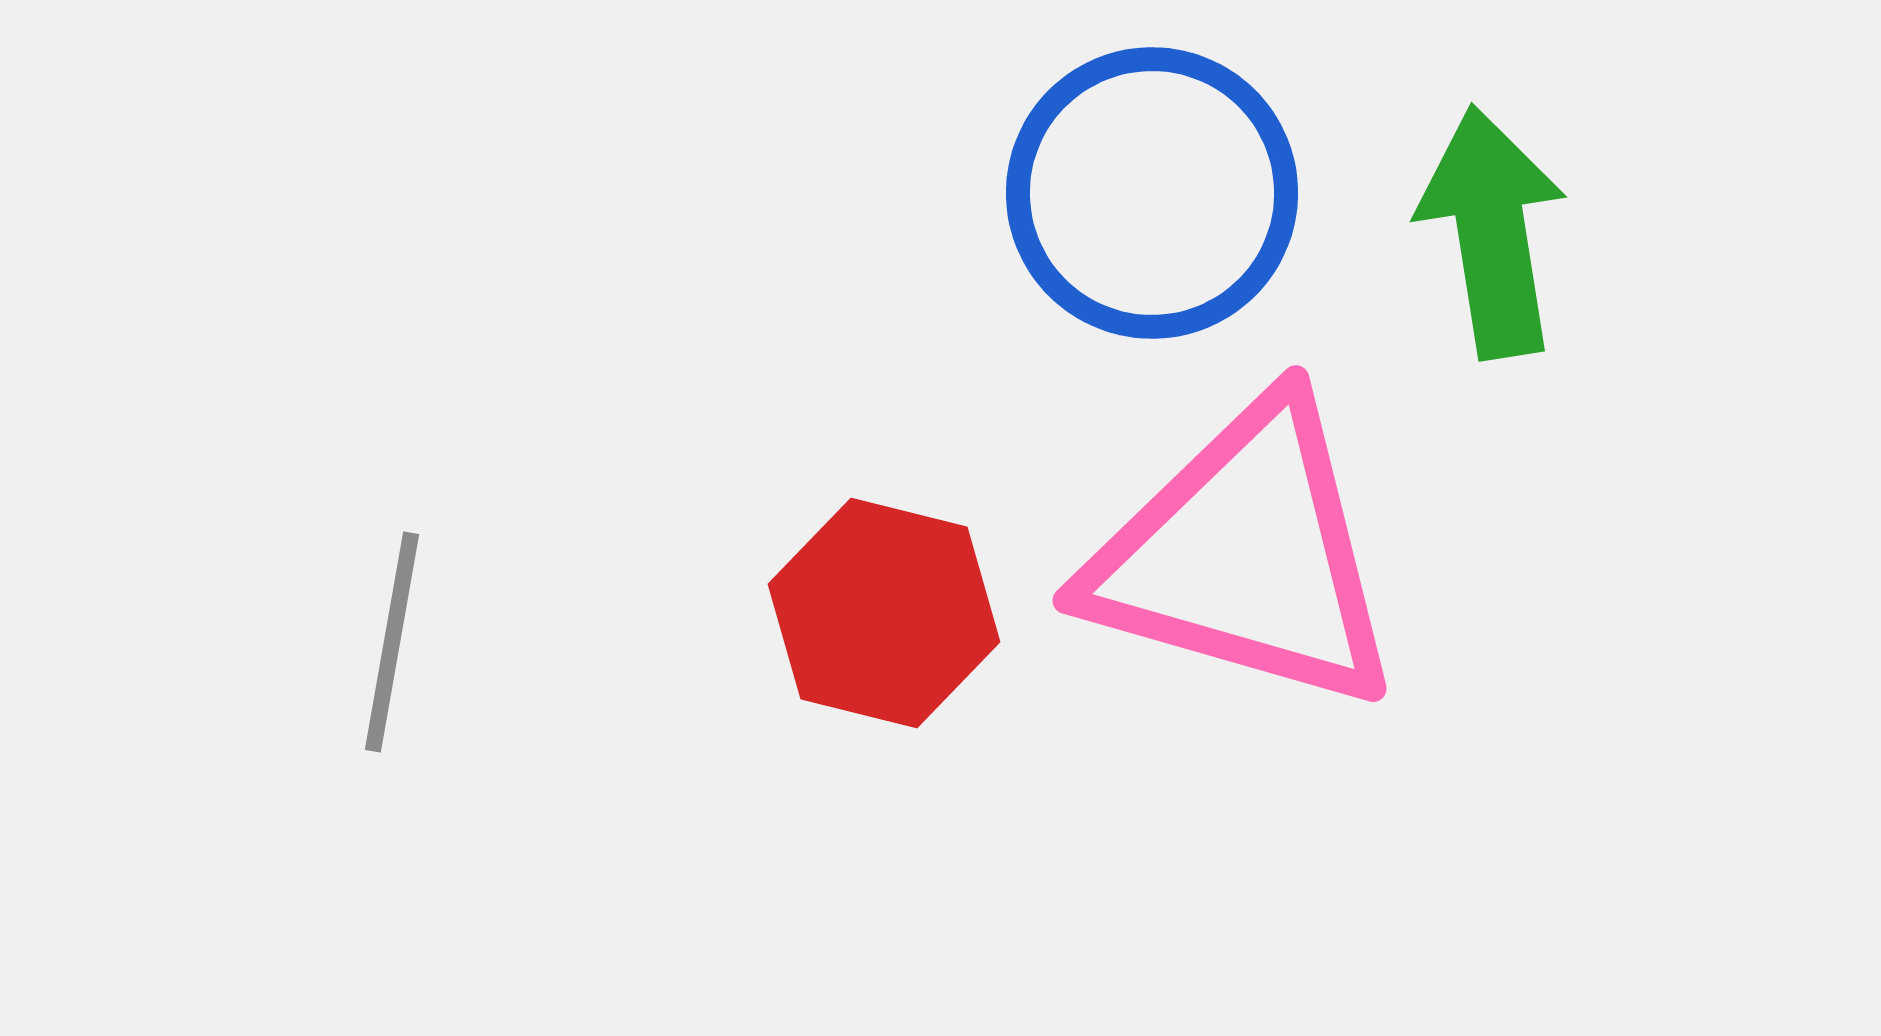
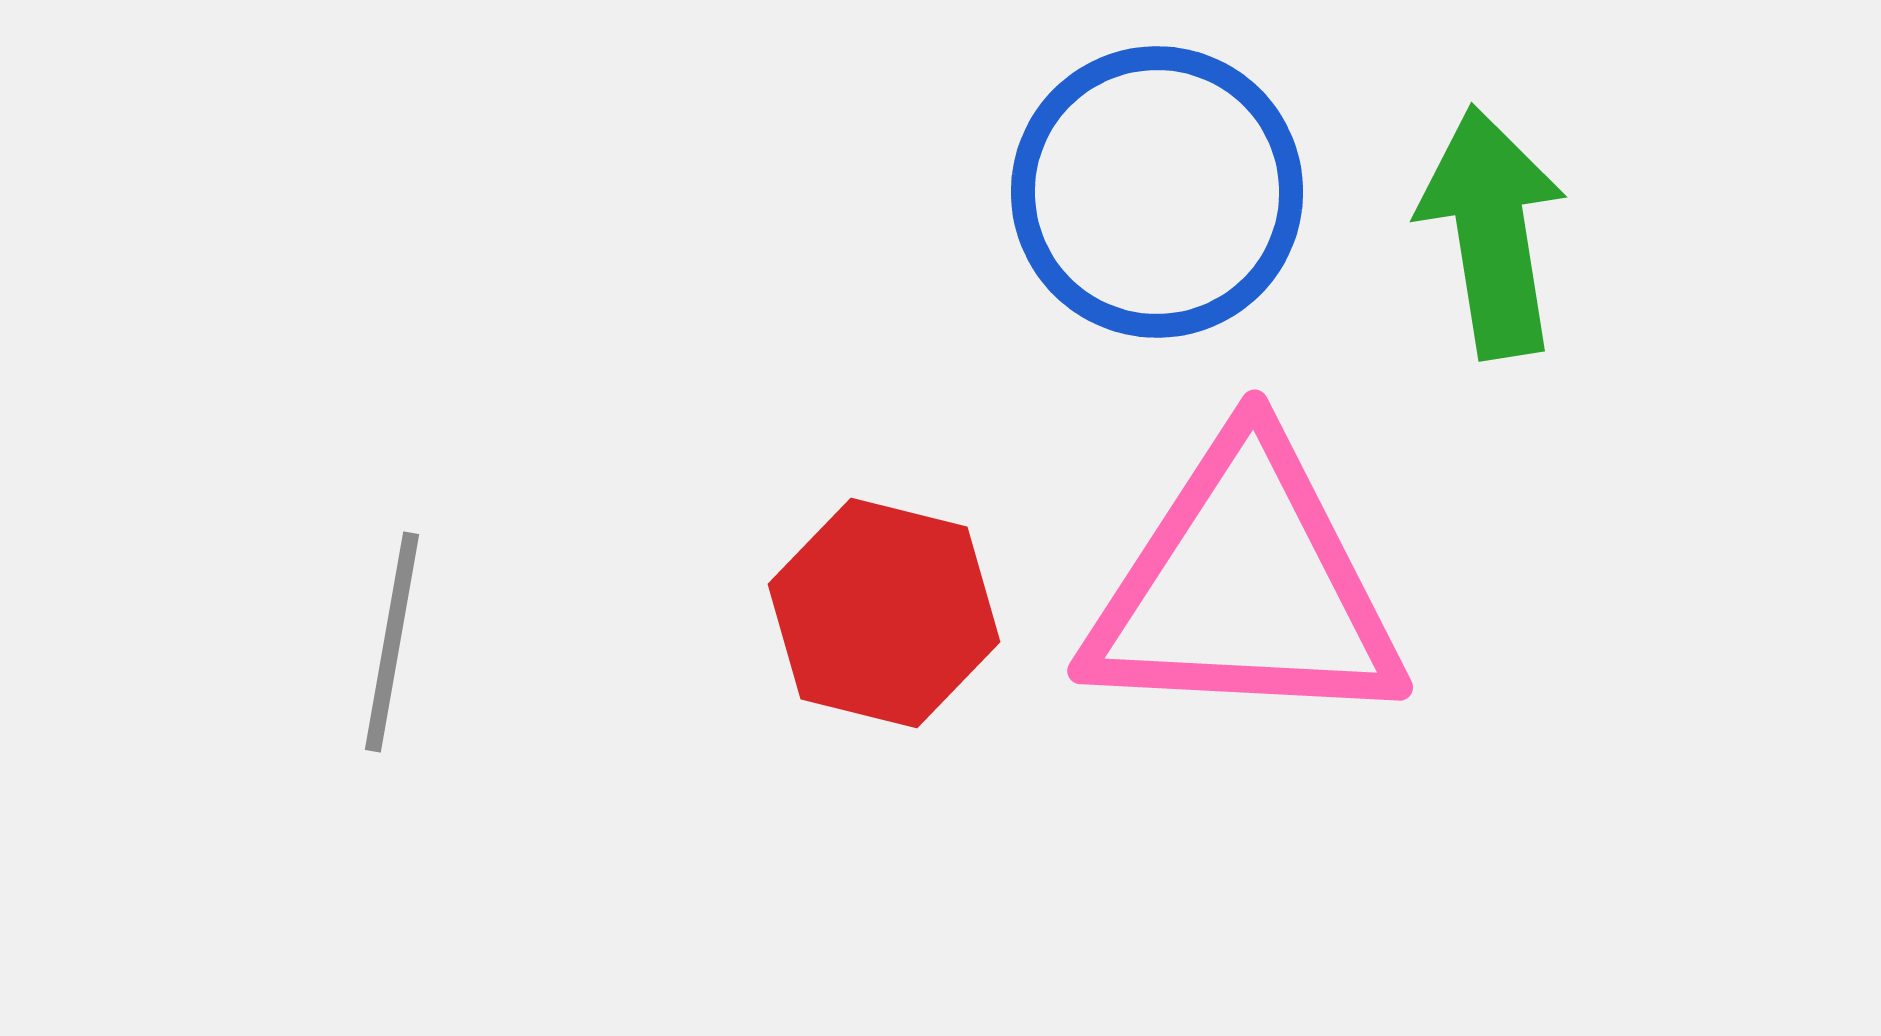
blue circle: moved 5 px right, 1 px up
pink triangle: moved 31 px down; rotated 13 degrees counterclockwise
